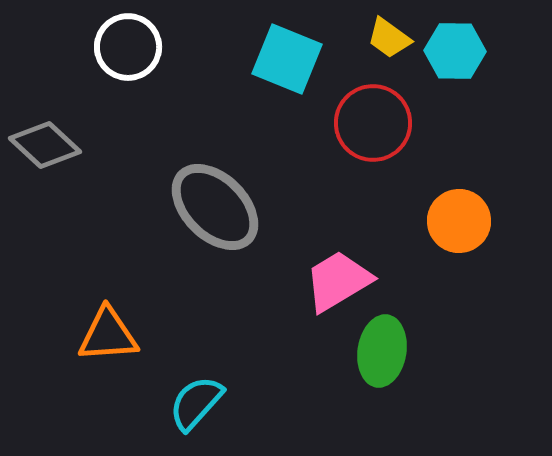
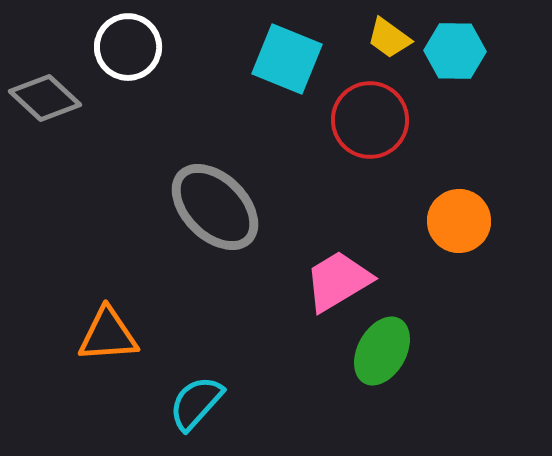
red circle: moved 3 px left, 3 px up
gray diamond: moved 47 px up
green ellipse: rotated 20 degrees clockwise
